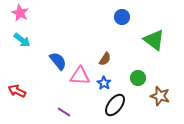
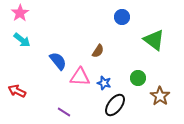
pink star: rotated 12 degrees clockwise
brown semicircle: moved 7 px left, 8 px up
pink triangle: moved 1 px down
blue star: rotated 16 degrees counterclockwise
brown star: rotated 18 degrees clockwise
